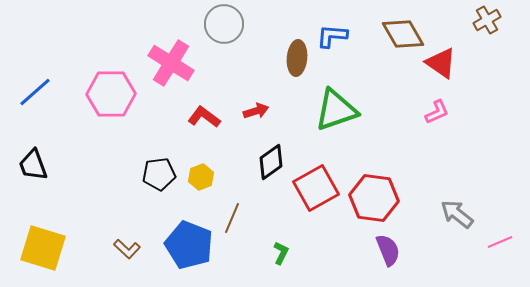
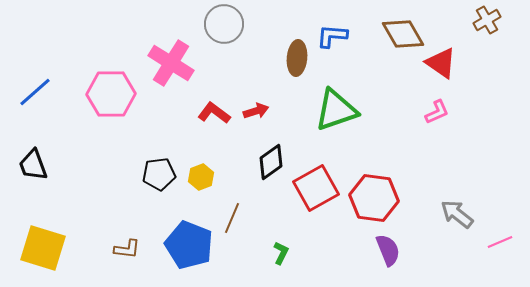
red L-shape: moved 10 px right, 4 px up
brown L-shape: rotated 36 degrees counterclockwise
